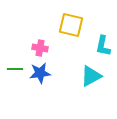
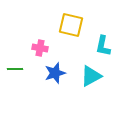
blue star: moved 15 px right; rotated 10 degrees counterclockwise
